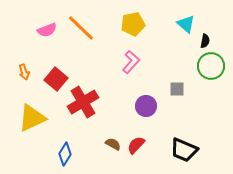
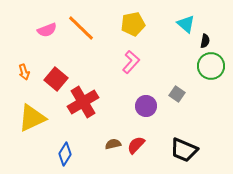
gray square: moved 5 px down; rotated 35 degrees clockwise
brown semicircle: rotated 42 degrees counterclockwise
